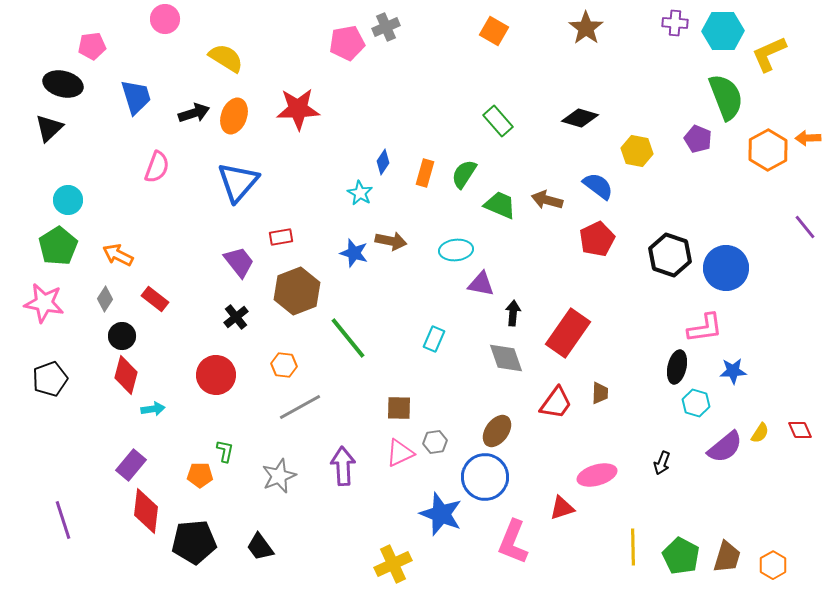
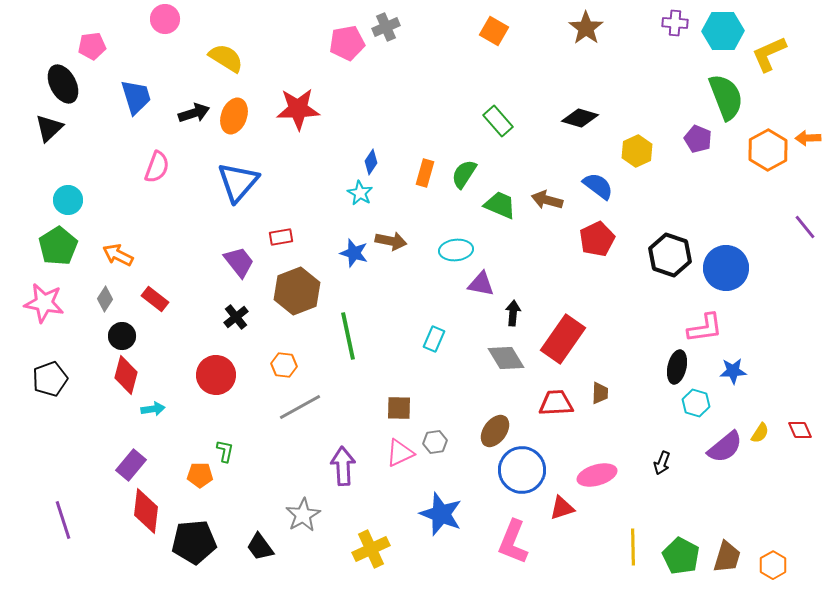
black ellipse at (63, 84): rotated 48 degrees clockwise
yellow hexagon at (637, 151): rotated 24 degrees clockwise
blue diamond at (383, 162): moved 12 px left
red rectangle at (568, 333): moved 5 px left, 6 px down
green line at (348, 338): moved 2 px up; rotated 27 degrees clockwise
gray diamond at (506, 358): rotated 12 degrees counterclockwise
red trapezoid at (556, 403): rotated 129 degrees counterclockwise
brown ellipse at (497, 431): moved 2 px left
gray star at (279, 476): moved 24 px right, 39 px down; rotated 8 degrees counterclockwise
blue circle at (485, 477): moved 37 px right, 7 px up
yellow cross at (393, 564): moved 22 px left, 15 px up
